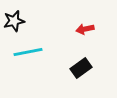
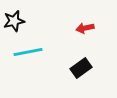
red arrow: moved 1 px up
